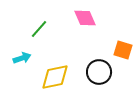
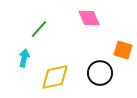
pink diamond: moved 4 px right
cyan arrow: moved 2 px right; rotated 60 degrees counterclockwise
black circle: moved 1 px right, 1 px down
